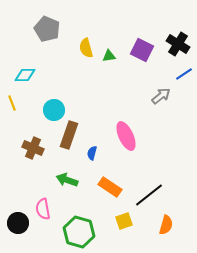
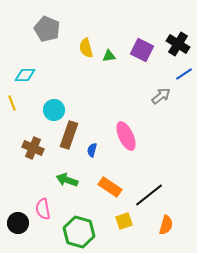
blue semicircle: moved 3 px up
